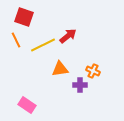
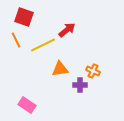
red arrow: moved 1 px left, 6 px up
